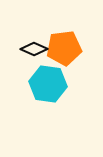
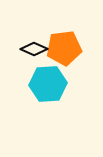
cyan hexagon: rotated 12 degrees counterclockwise
